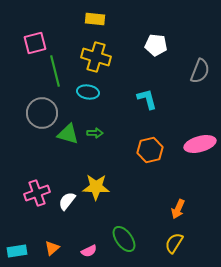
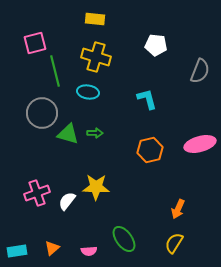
pink semicircle: rotated 21 degrees clockwise
